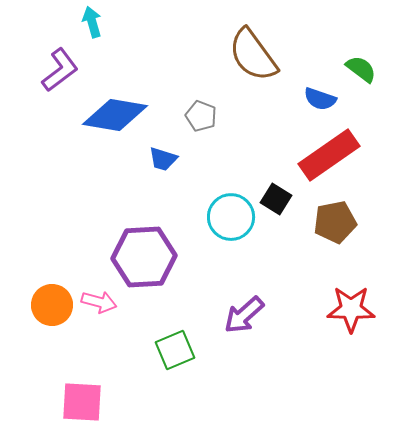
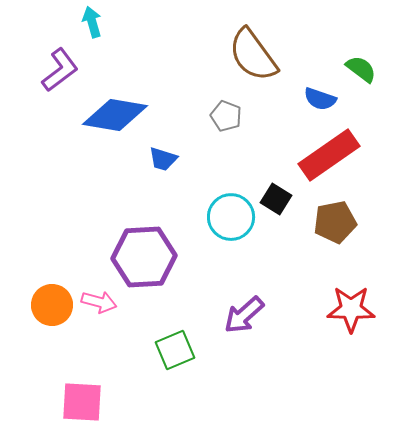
gray pentagon: moved 25 px right
